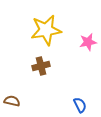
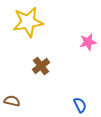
yellow star: moved 18 px left, 8 px up
brown cross: rotated 24 degrees counterclockwise
